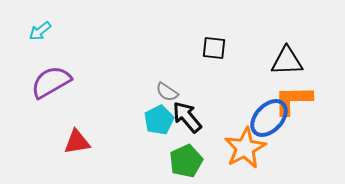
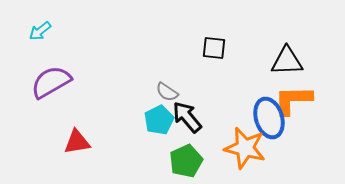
blue ellipse: rotated 60 degrees counterclockwise
orange star: rotated 30 degrees counterclockwise
